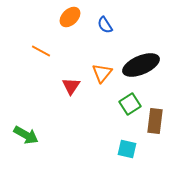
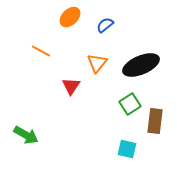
blue semicircle: rotated 84 degrees clockwise
orange triangle: moved 5 px left, 10 px up
